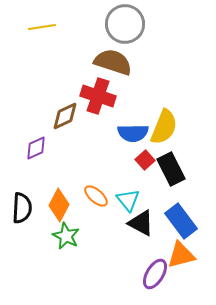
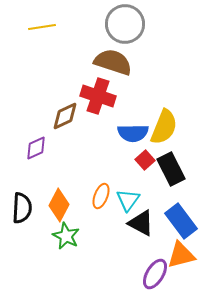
orange ellipse: moved 5 px right; rotated 70 degrees clockwise
cyan triangle: rotated 15 degrees clockwise
